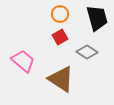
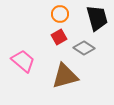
red square: moved 1 px left
gray diamond: moved 3 px left, 4 px up
brown triangle: moved 4 px right, 3 px up; rotated 48 degrees counterclockwise
